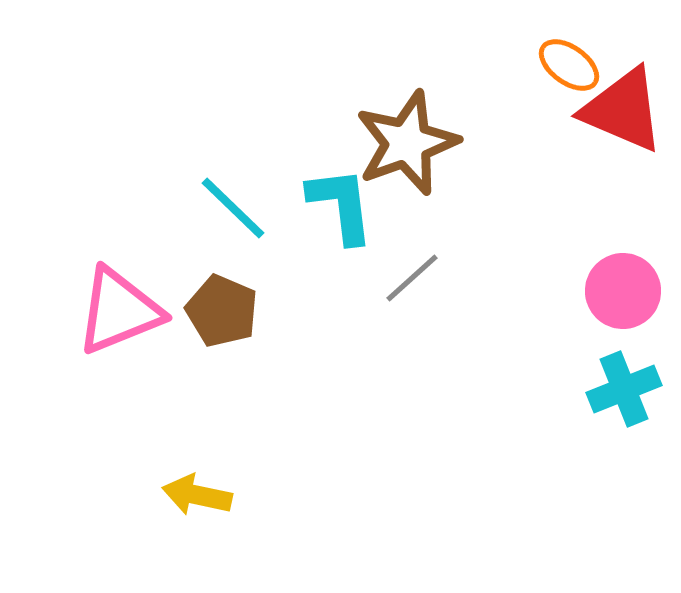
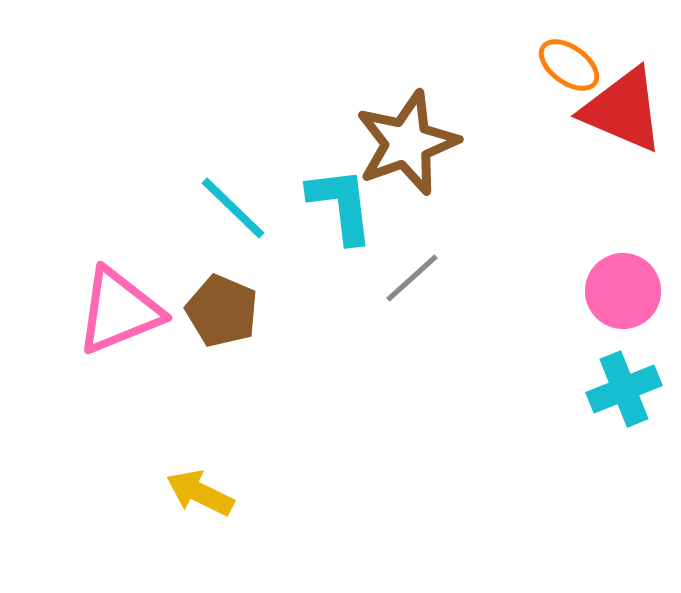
yellow arrow: moved 3 px right, 2 px up; rotated 14 degrees clockwise
